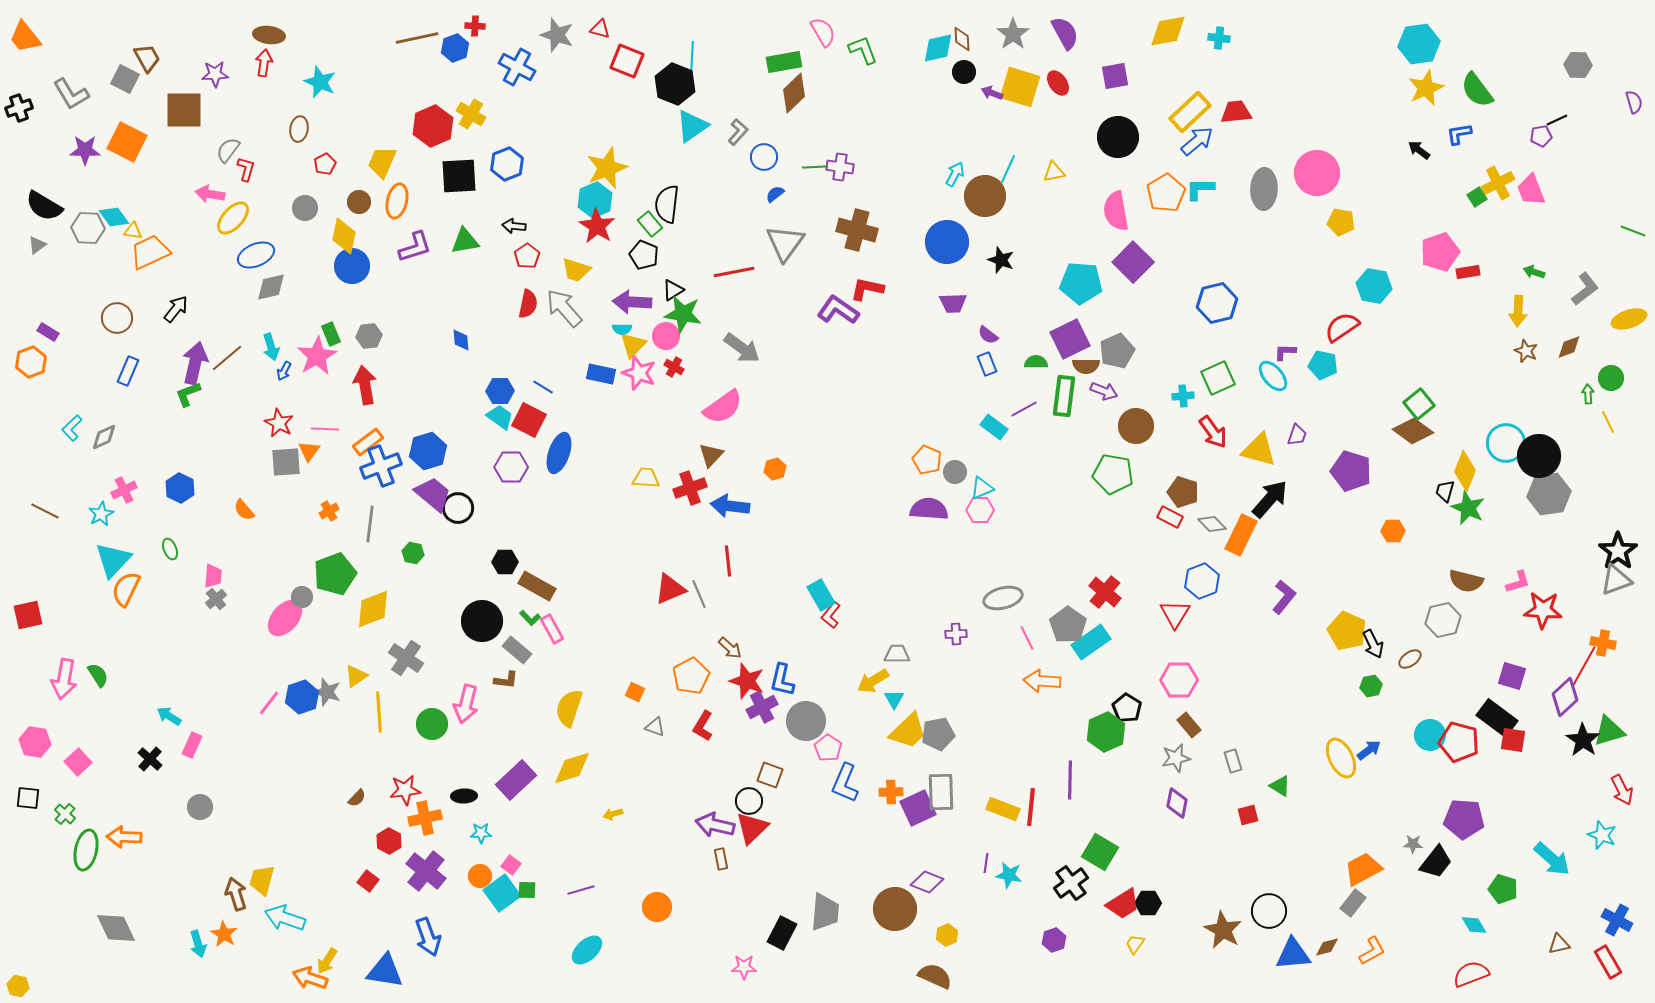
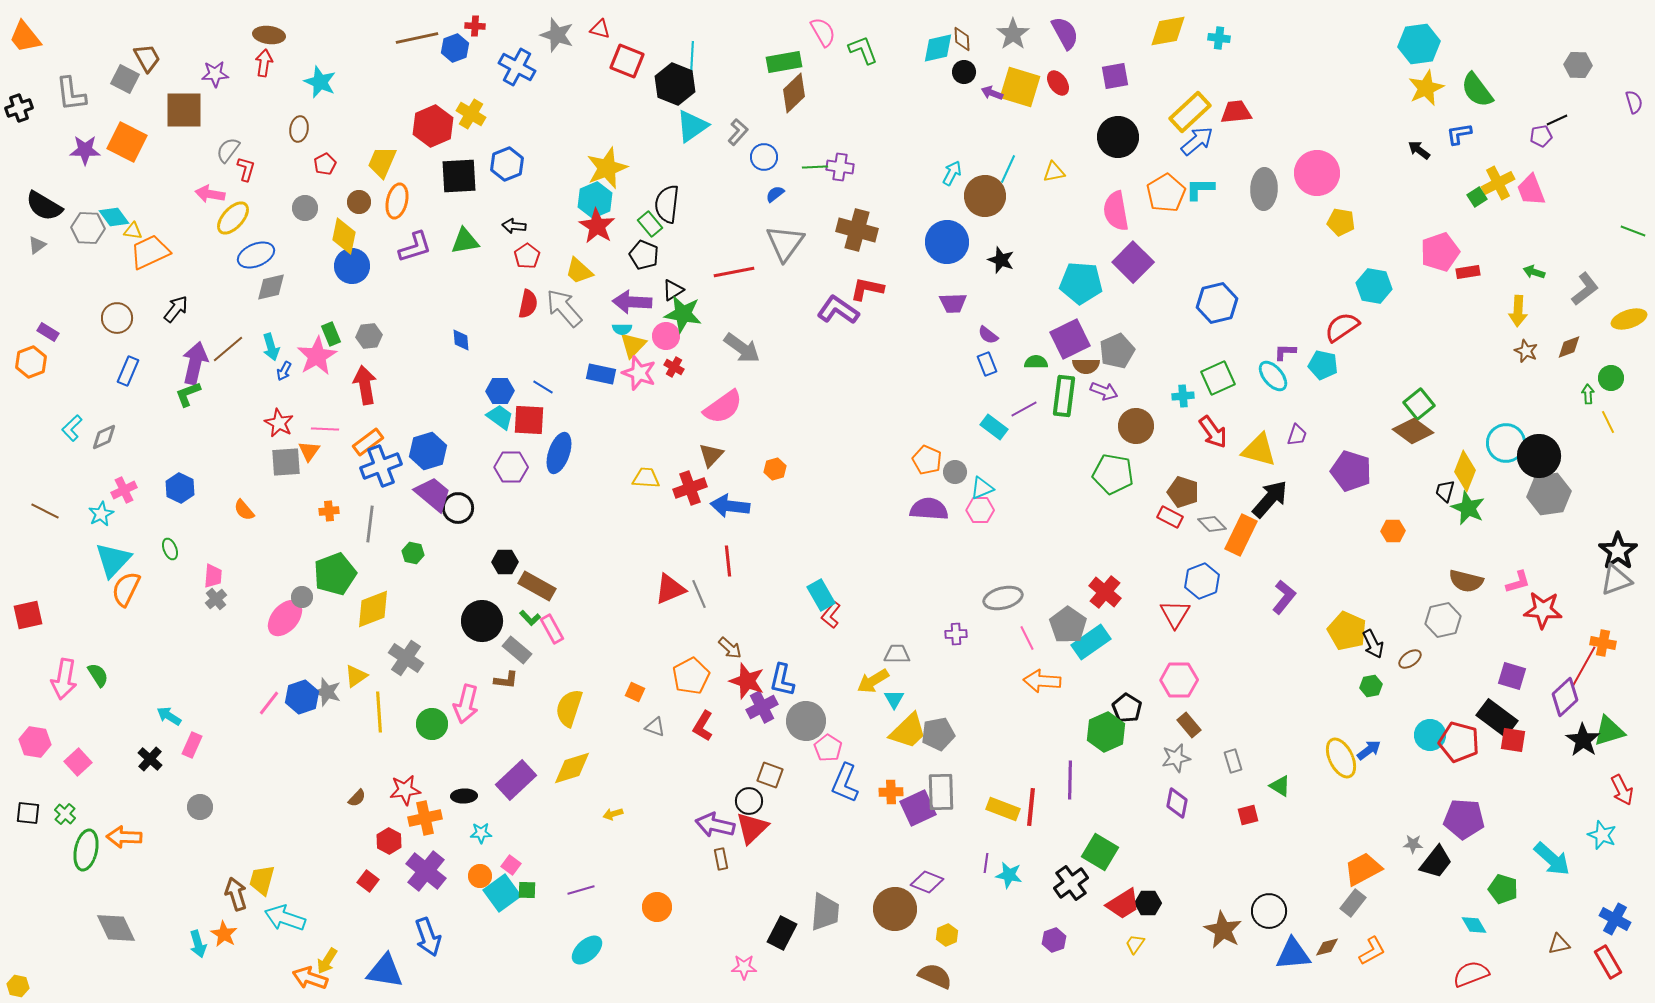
gray L-shape at (71, 94): rotated 24 degrees clockwise
cyan arrow at (955, 174): moved 3 px left, 1 px up
yellow trapezoid at (576, 270): moved 3 px right, 1 px down; rotated 24 degrees clockwise
brown line at (227, 358): moved 1 px right, 9 px up
red square at (529, 420): rotated 24 degrees counterclockwise
orange cross at (329, 511): rotated 24 degrees clockwise
black square at (28, 798): moved 15 px down
blue cross at (1617, 920): moved 2 px left, 1 px up
